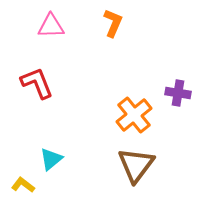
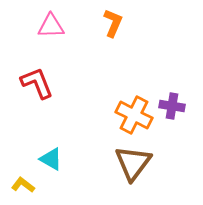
purple cross: moved 6 px left, 13 px down
orange cross: rotated 24 degrees counterclockwise
cyan triangle: rotated 50 degrees counterclockwise
brown triangle: moved 3 px left, 2 px up
